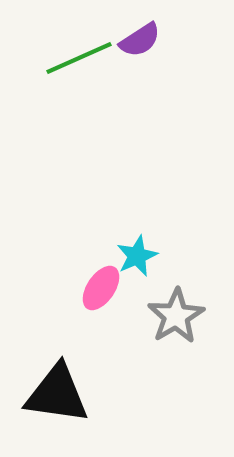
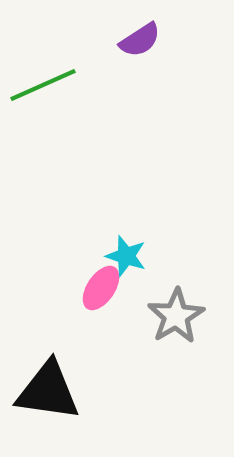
green line: moved 36 px left, 27 px down
cyan star: moved 11 px left; rotated 30 degrees counterclockwise
black triangle: moved 9 px left, 3 px up
